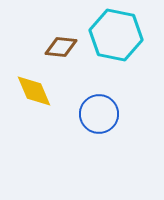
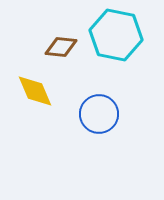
yellow diamond: moved 1 px right
